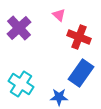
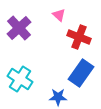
cyan cross: moved 1 px left, 5 px up
blue star: moved 1 px left
